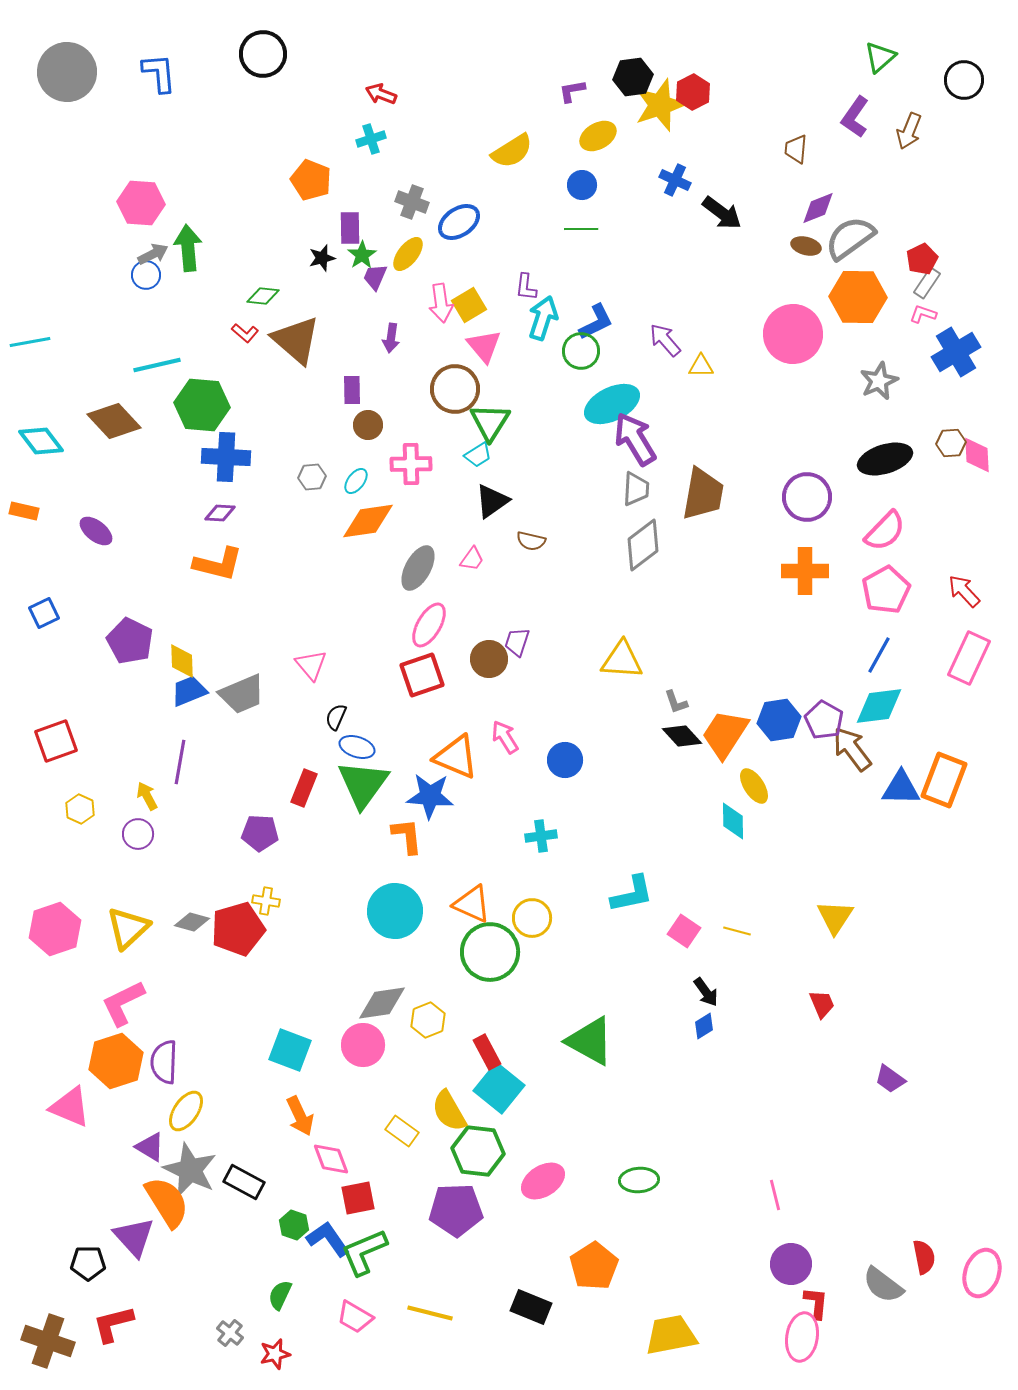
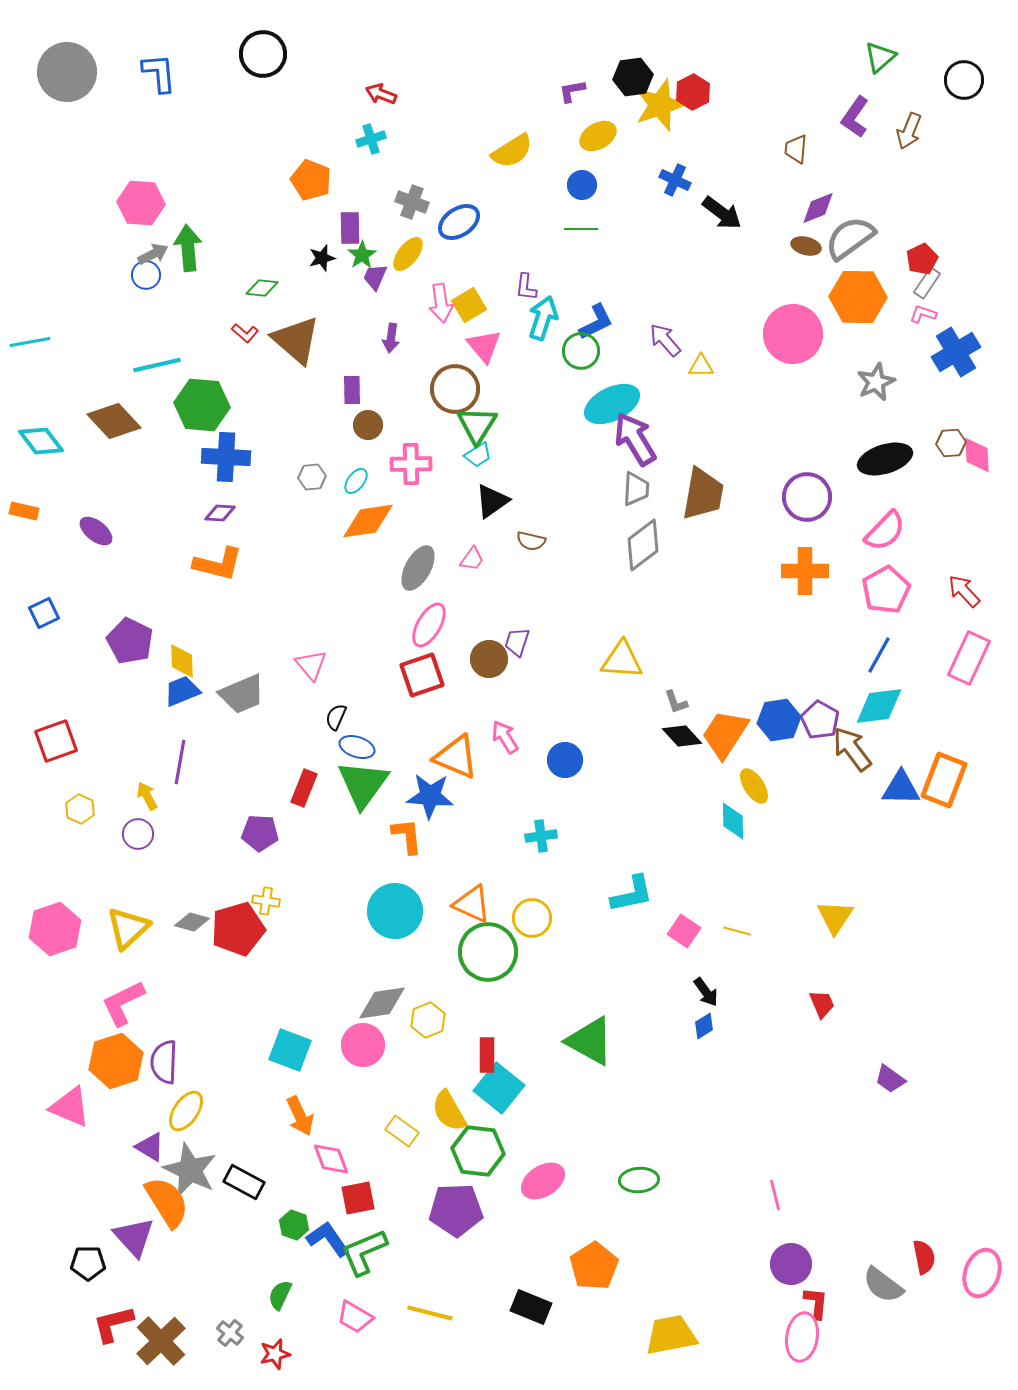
green diamond at (263, 296): moved 1 px left, 8 px up
gray star at (879, 381): moved 3 px left, 1 px down
green triangle at (490, 422): moved 13 px left, 3 px down
blue trapezoid at (189, 691): moved 7 px left
purple pentagon at (824, 720): moved 4 px left
green circle at (490, 952): moved 2 px left
red rectangle at (487, 1052): moved 3 px down; rotated 28 degrees clockwise
brown cross at (48, 1341): moved 113 px right; rotated 27 degrees clockwise
